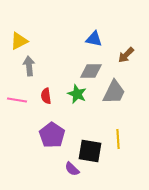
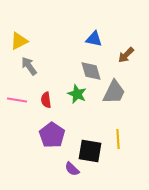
gray arrow: rotated 30 degrees counterclockwise
gray diamond: rotated 75 degrees clockwise
red semicircle: moved 4 px down
